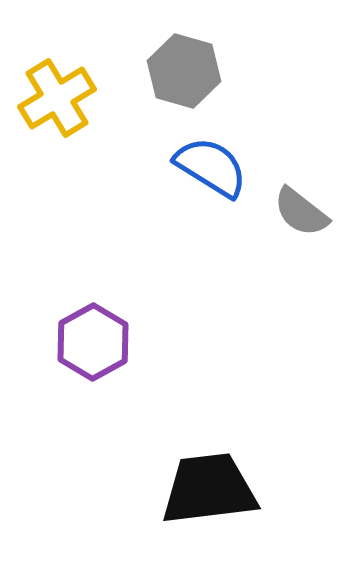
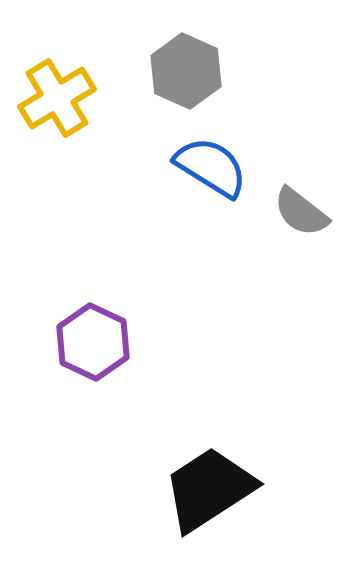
gray hexagon: moved 2 px right; rotated 8 degrees clockwise
purple hexagon: rotated 6 degrees counterclockwise
black trapezoid: rotated 26 degrees counterclockwise
